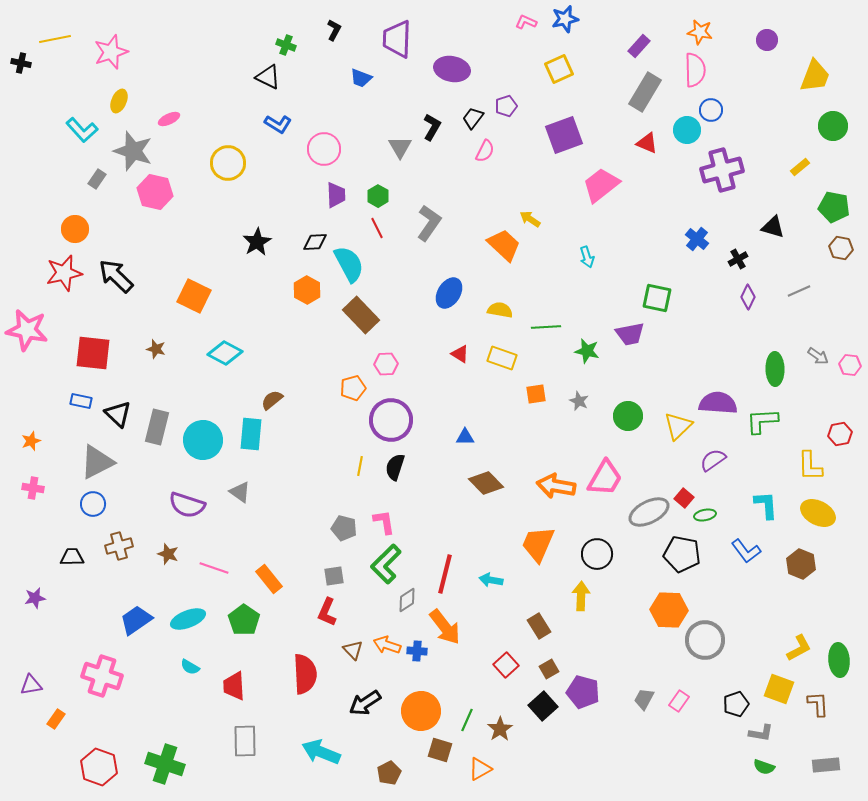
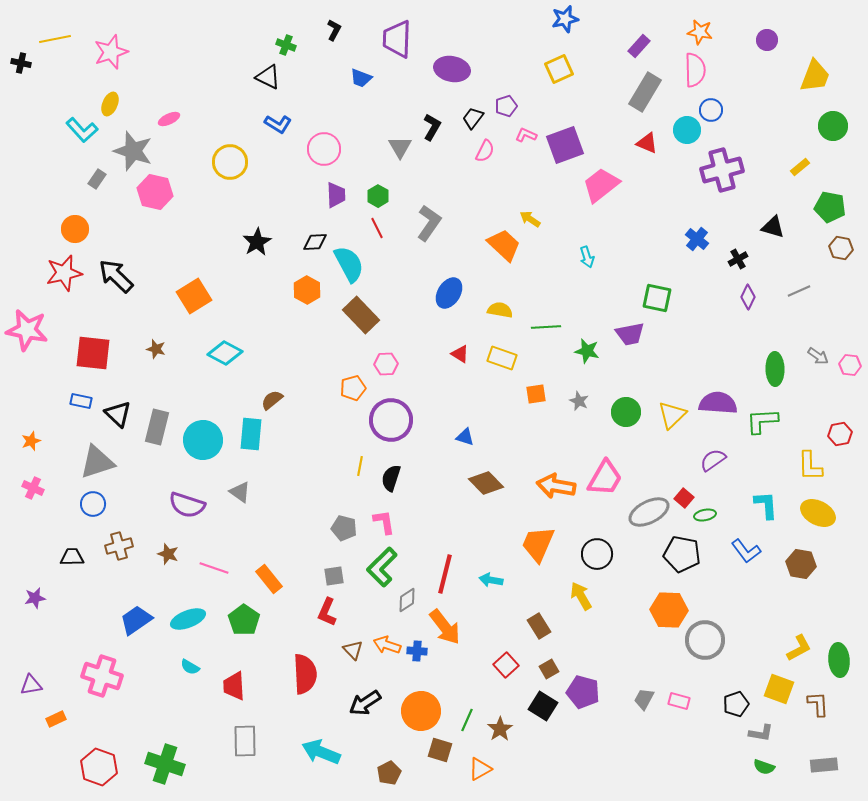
pink L-shape at (526, 22): moved 113 px down
yellow ellipse at (119, 101): moved 9 px left, 3 px down
purple square at (564, 135): moved 1 px right, 10 px down
yellow circle at (228, 163): moved 2 px right, 1 px up
green pentagon at (834, 207): moved 4 px left
orange square at (194, 296): rotated 32 degrees clockwise
green circle at (628, 416): moved 2 px left, 4 px up
yellow triangle at (678, 426): moved 6 px left, 11 px up
blue triangle at (465, 437): rotated 18 degrees clockwise
gray triangle at (97, 462): rotated 9 degrees clockwise
black semicircle at (395, 467): moved 4 px left, 11 px down
pink cross at (33, 488): rotated 15 degrees clockwise
green L-shape at (386, 564): moved 4 px left, 3 px down
brown hexagon at (801, 564): rotated 12 degrees counterclockwise
yellow arrow at (581, 596): rotated 32 degrees counterclockwise
pink rectangle at (679, 701): rotated 70 degrees clockwise
black square at (543, 706): rotated 16 degrees counterclockwise
orange rectangle at (56, 719): rotated 30 degrees clockwise
gray rectangle at (826, 765): moved 2 px left
